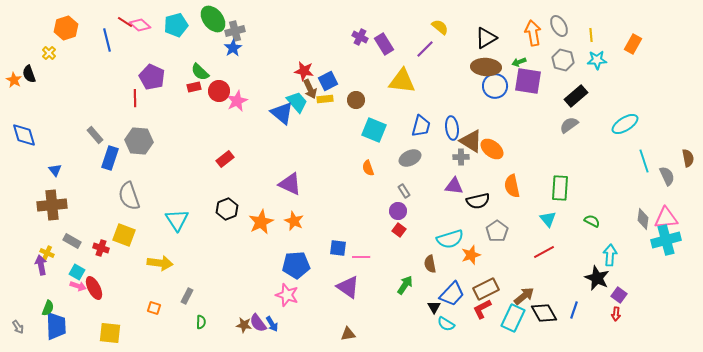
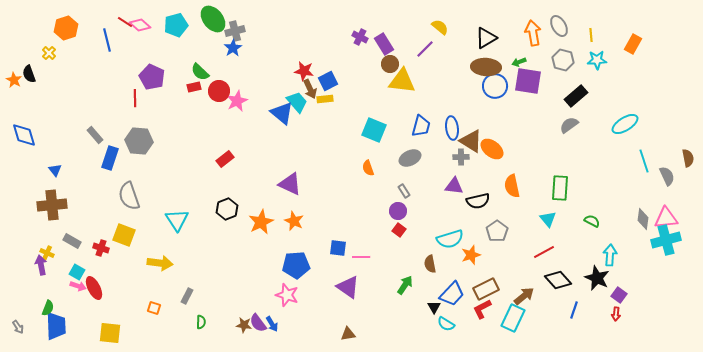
brown circle at (356, 100): moved 34 px right, 36 px up
black diamond at (544, 313): moved 14 px right, 33 px up; rotated 12 degrees counterclockwise
